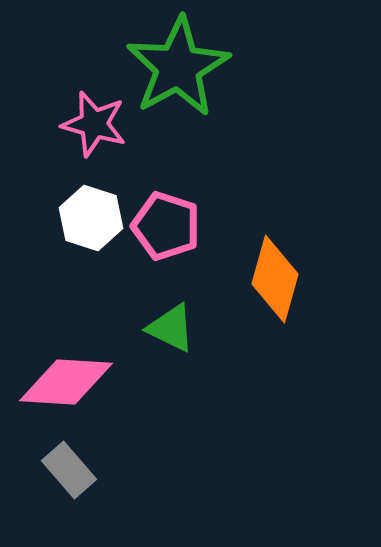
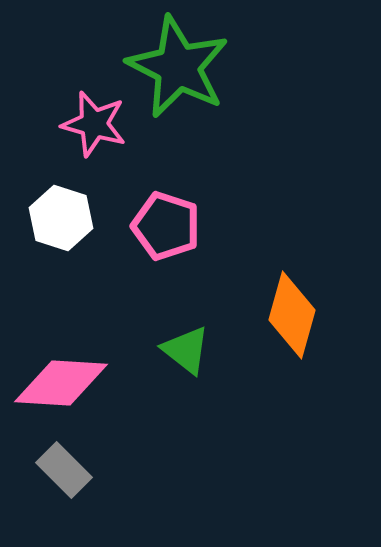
green star: rotated 16 degrees counterclockwise
white hexagon: moved 30 px left
orange diamond: moved 17 px right, 36 px down
green triangle: moved 15 px right, 22 px down; rotated 12 degrees clockwise
pink diamond: moved 5 px left, 1 px down
gray rectangle: moved 5 px left; rotated 4 degrees counterclockwise
